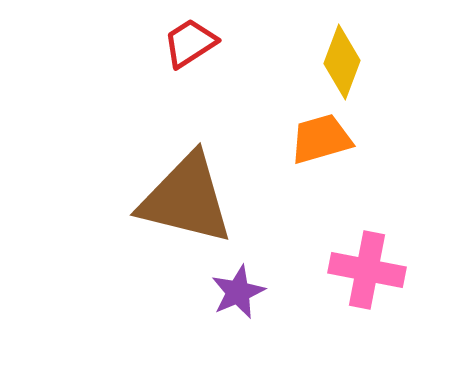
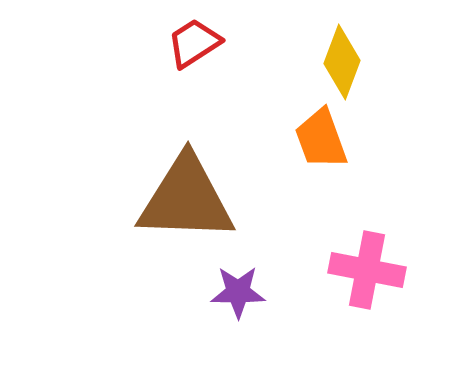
red trapezoid: moved 4 px right
orange trapezoid: rotated 94 degrees counterclockwise
brown triangle: rotated 12 degrees counterclockwise
purple star: rotated 24 degrees clockwise
